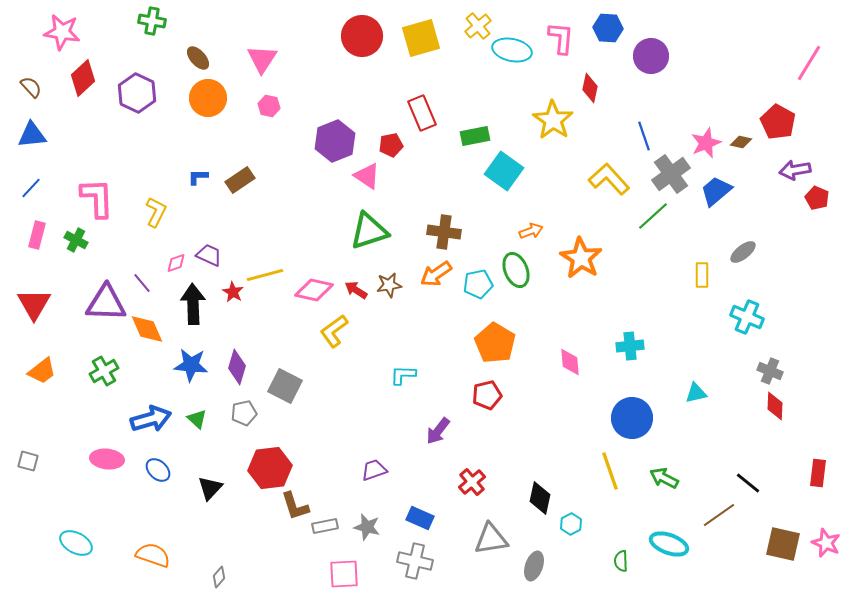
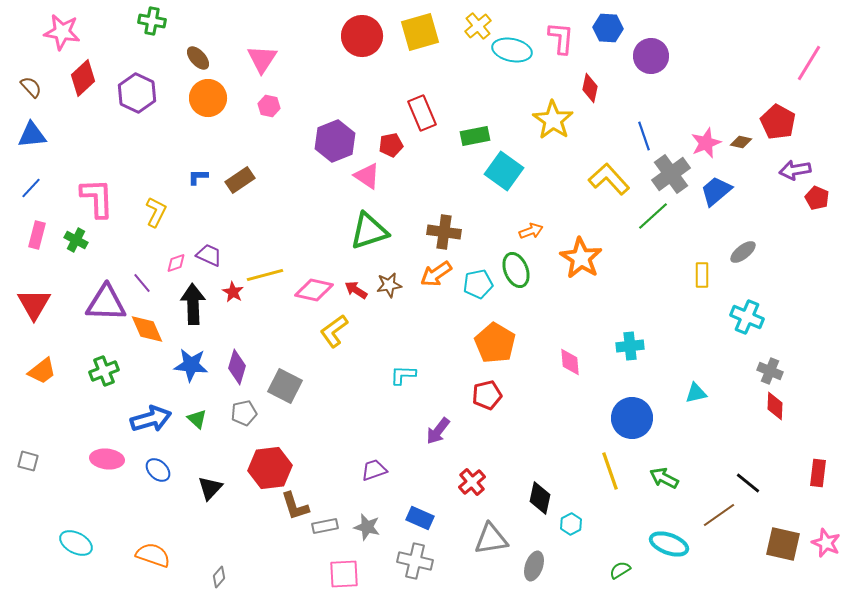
yellow square at (421, 38): moved 1 px left, 6 px up
green cross at (104, 371): rotated 8 degrees clockwise
green semicircle at (621, 561): moved 1 px left, 9 px down; rotated 60 degrees clockwise
